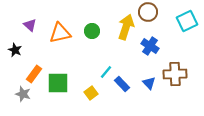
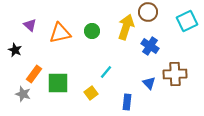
blue rectangle: moved 5 px right, 18 px down; rotated 49 degrees clockwise
